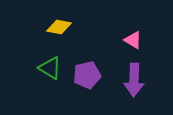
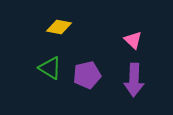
pink triangle: rotated 12 degrees clockwise
